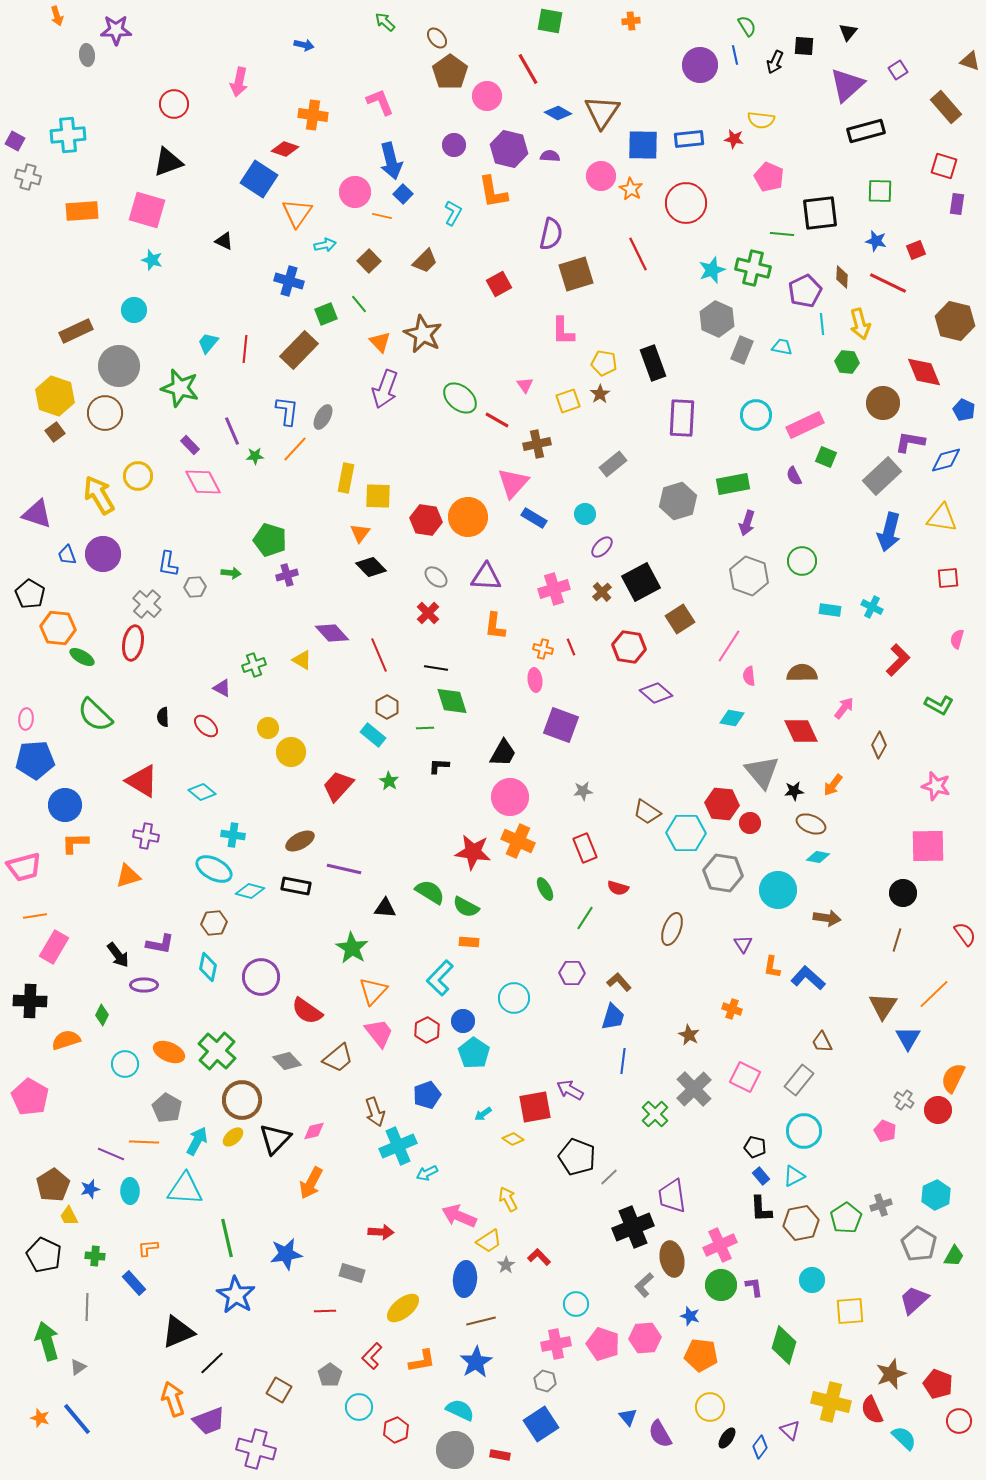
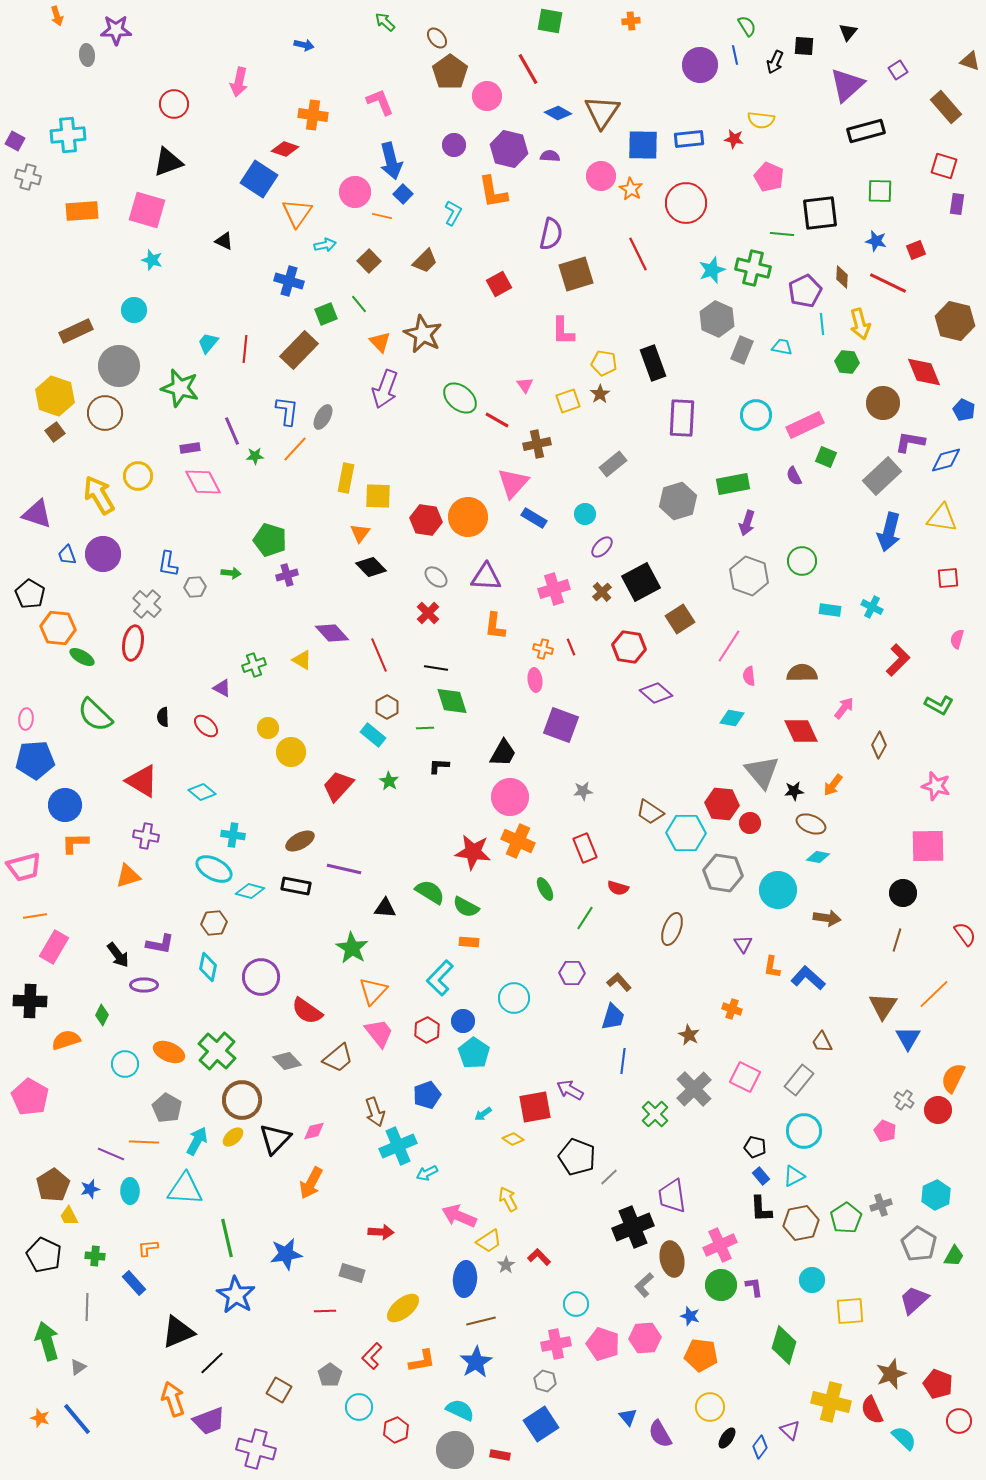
purple rectangle at (190, 445): moved 3 px down; rotated 54 degrees counterclockwise
brown trapezoid at (647, 812): moved 3 px right
